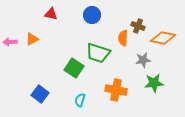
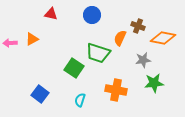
orange semicircle: moved 3 px left; rotated 21 degrees clockwise
pink arrow: moved 1 px down
